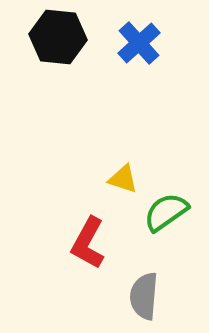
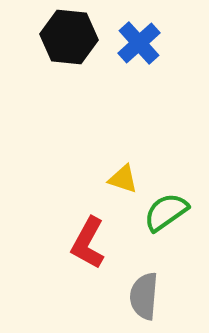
black hexagon: moved 11 px right
